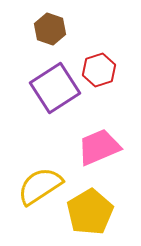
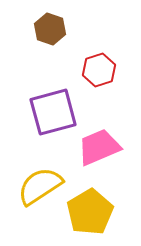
purple square: moved 2 px left, 24 px down; rotated 18 degrees clockwise
